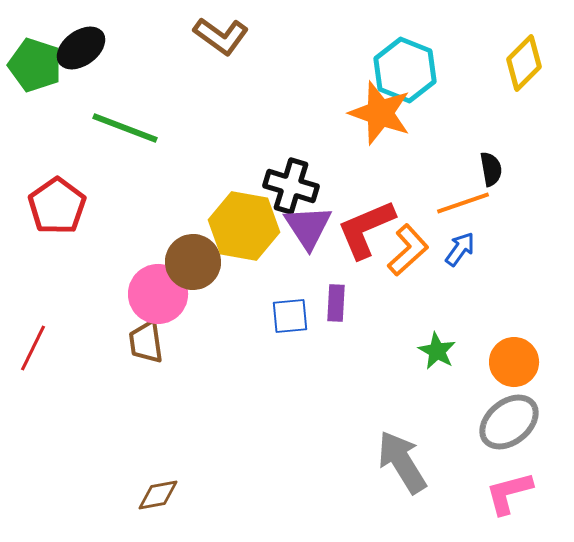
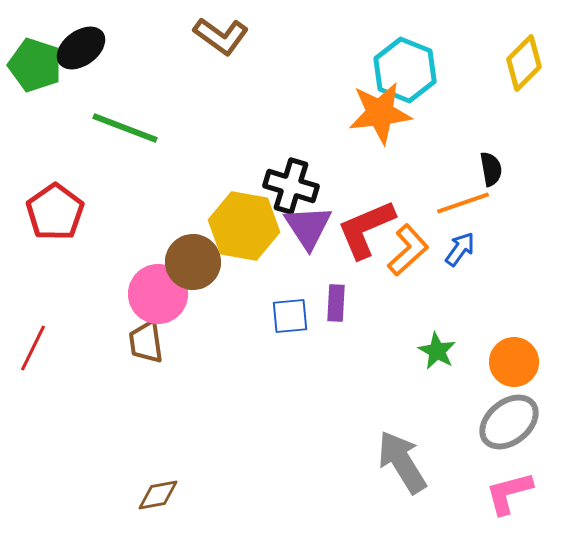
orange star: rotated 26 degrees counterclockwise
red pentagon: moved 2 px left, 6 px down
